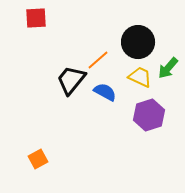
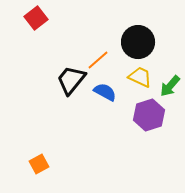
red square: rotated 35 degrees counterclockwise
green arrow: moved 2 px right, 18 px down
orange square: moved 1 px right, 5 px down
